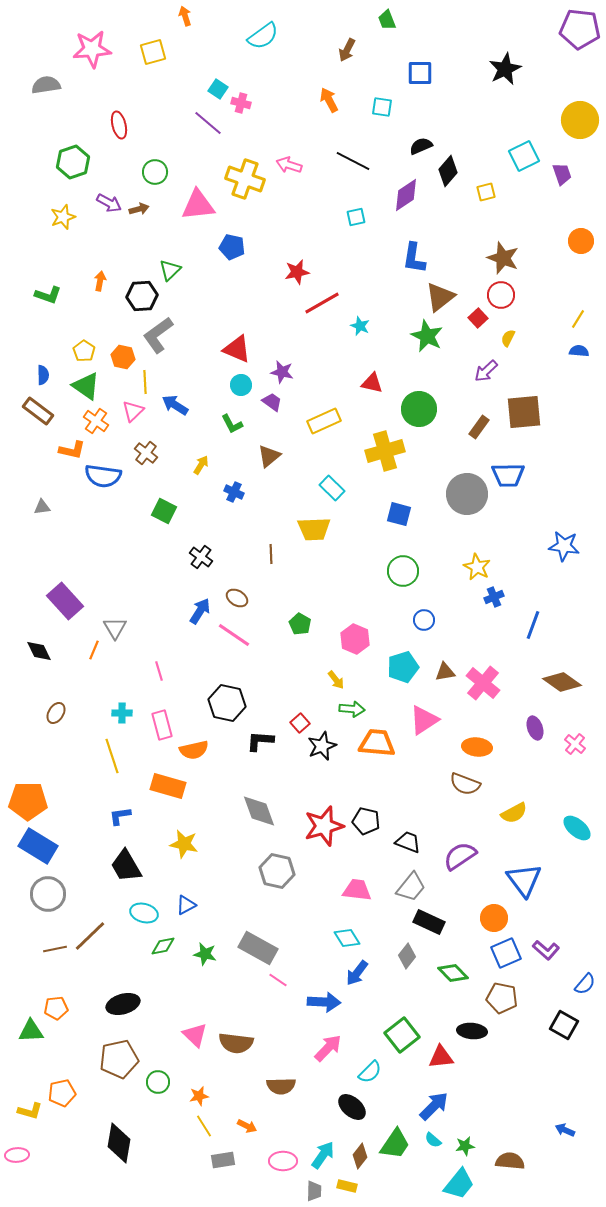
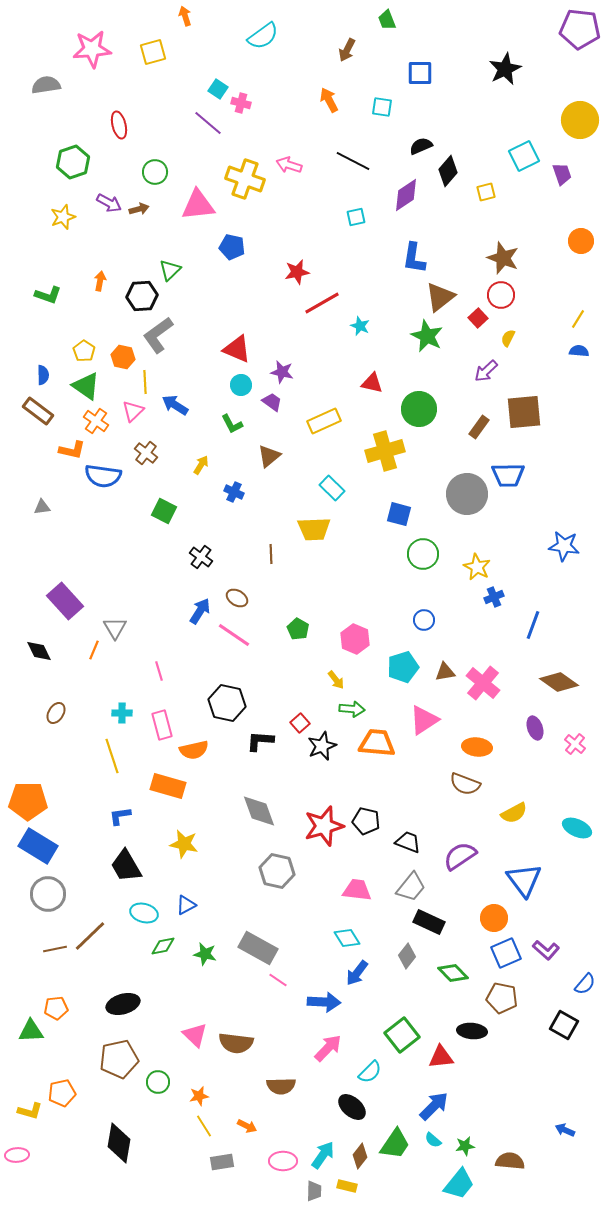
green circle at (403, 571): moved 20 px right, 17 px up
green pentagon at (300, 624): moved 2 px left, 5 px down
brown diamond at (562, 682): moved 3 px left
cyan ellipse at (577, 828): rotated 16 degrees counterclockwise
gray rectangle at (223, 1160): moved 1 px left, 2 px down
